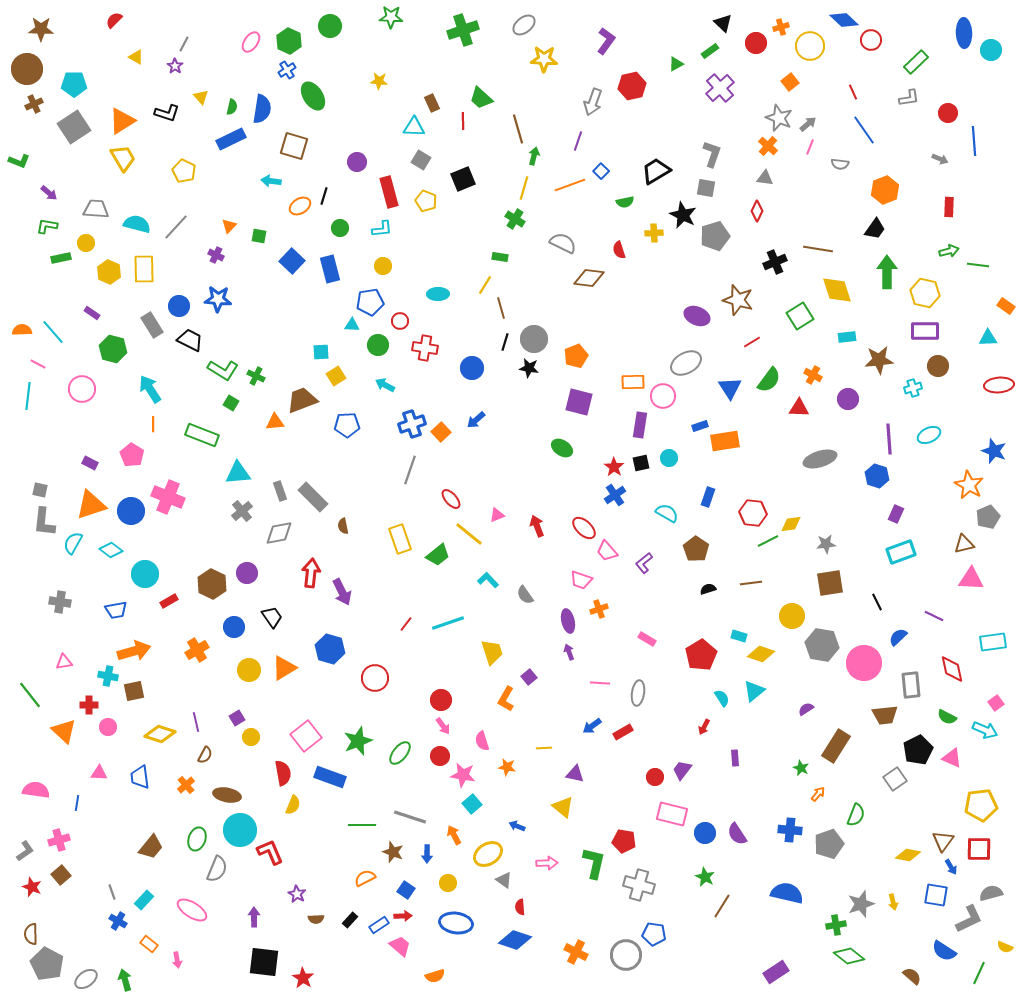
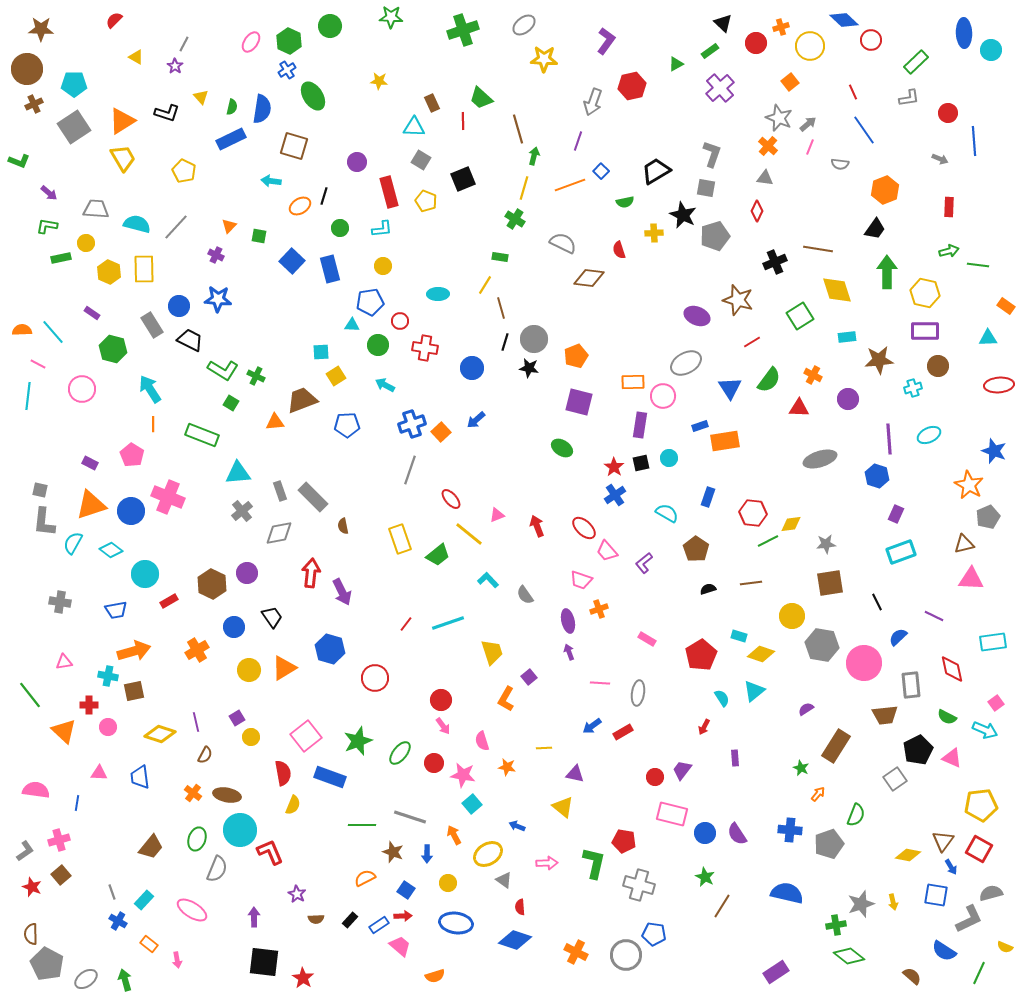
red circle at (440, 756): moved 6 px left, 7 px down
orange cross at (186, 785): moved 7 px right, 8 px down; rotated 12 degrees counterclockwise
red square at (979, 849): rotated 28 degrees clockwise
